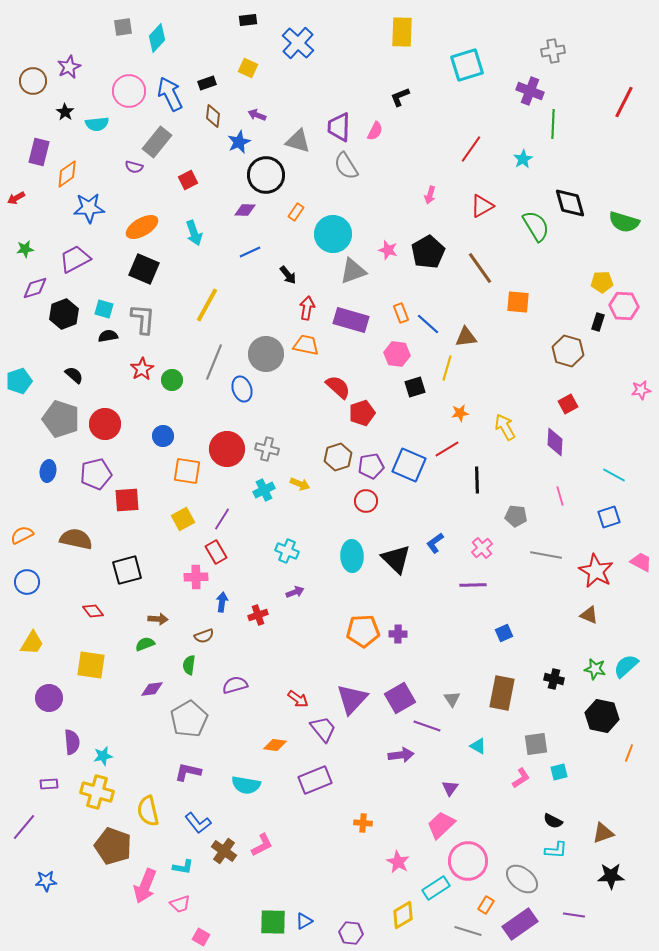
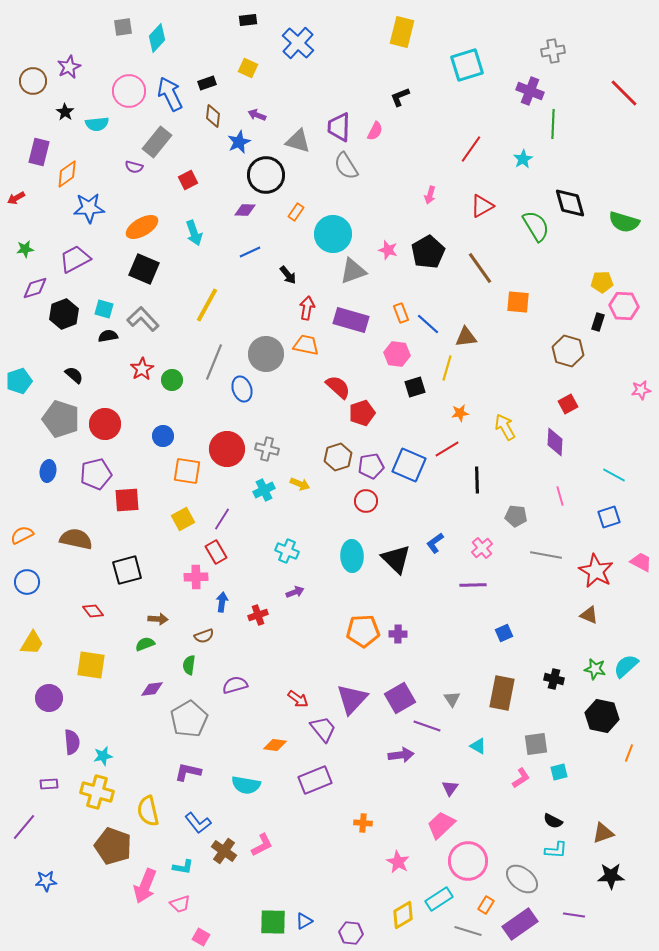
yellow rectangle at (402, 32): rotated 12 degrees clockwise
red line at (624, 102): moved 9 px up; rotated 72 degrees counterclockwise
gray L-shape at (143, 319): rotated 48 degrees counterclockwise
cyan rectangle at (436, 888): moved 3 px right, 11 px down
